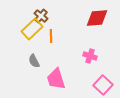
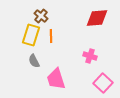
yellow rectangle: moved 1 px left, 6 px down; rotated 30 degrees counterclockwise
pink square: moved 2 px up
